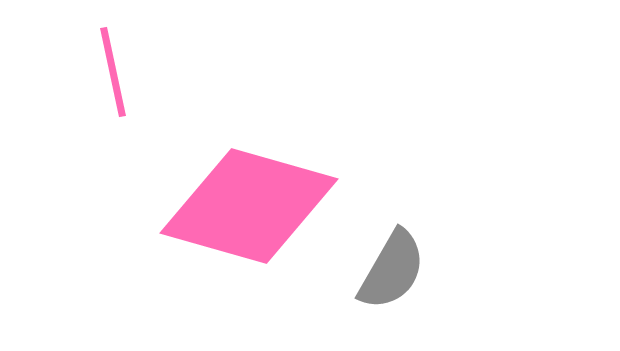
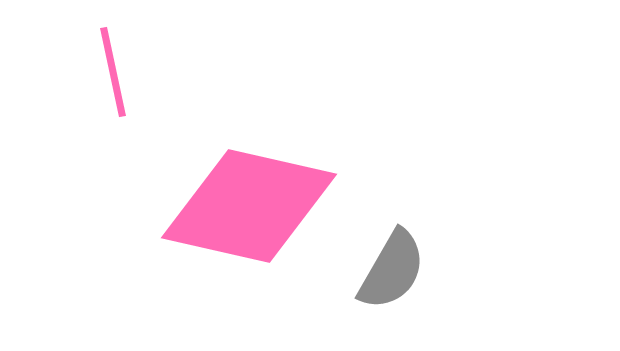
pink diamond: rotated 3 degrees counterclockwise
